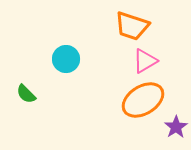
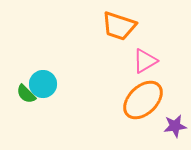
orange trapezoid: moved 13 px left
cyan circle: moved 23 px left, 25 px down
orange ellipse: rotated 12 degrees counterclockwise
purple star: moved 1 px left, 1 px up; rotated 25 degrees clockwise
